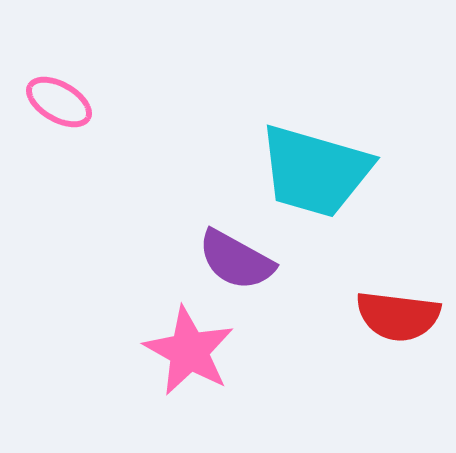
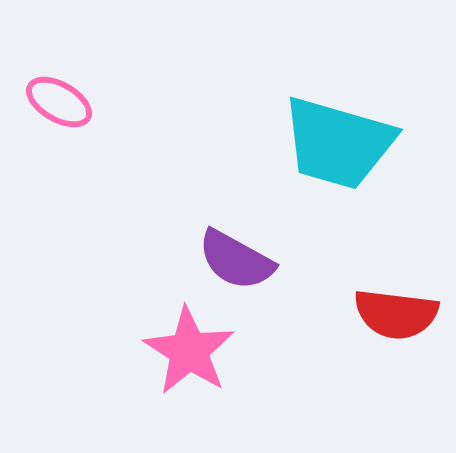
cyan trapezoid: moved 23 px right, 28 px up
red semicircle: moved 2 px left, 2 px up
pink star: rotated 4 degrees clockwise
